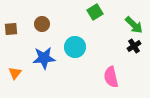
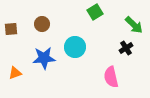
black cross: moved 8 px left, 2 px down
orange triangle: rotated 32 degrees clockwise
